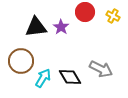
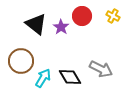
red circle: moved 3 px left, 4 px down
black triangle: moved 3 px up; rotated 45 degrees clockwise
